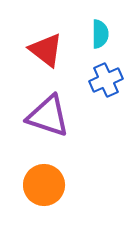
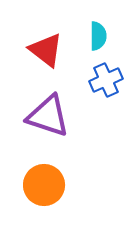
cyan semicircle: moved 2 px left, 2 px down
